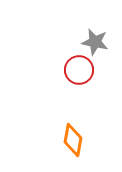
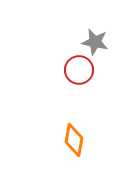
orange diamond: moved 1 px right
